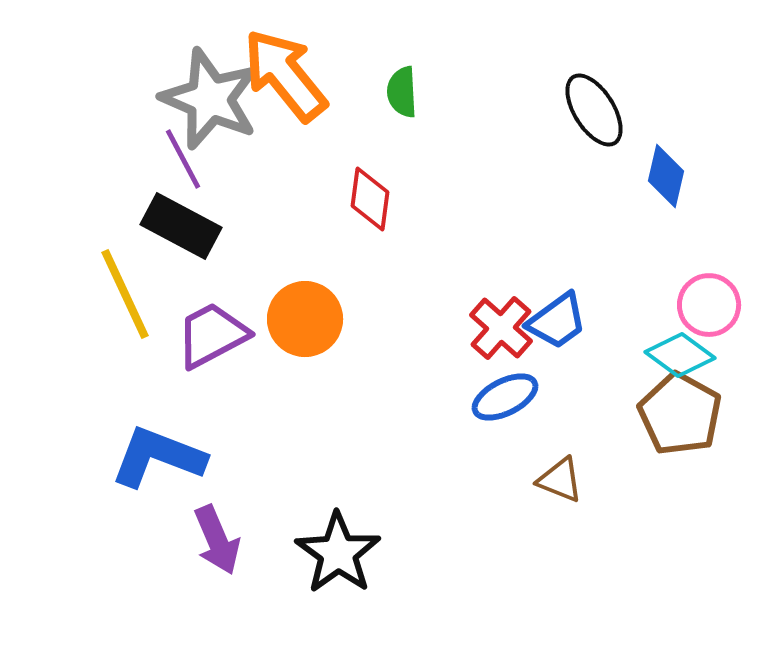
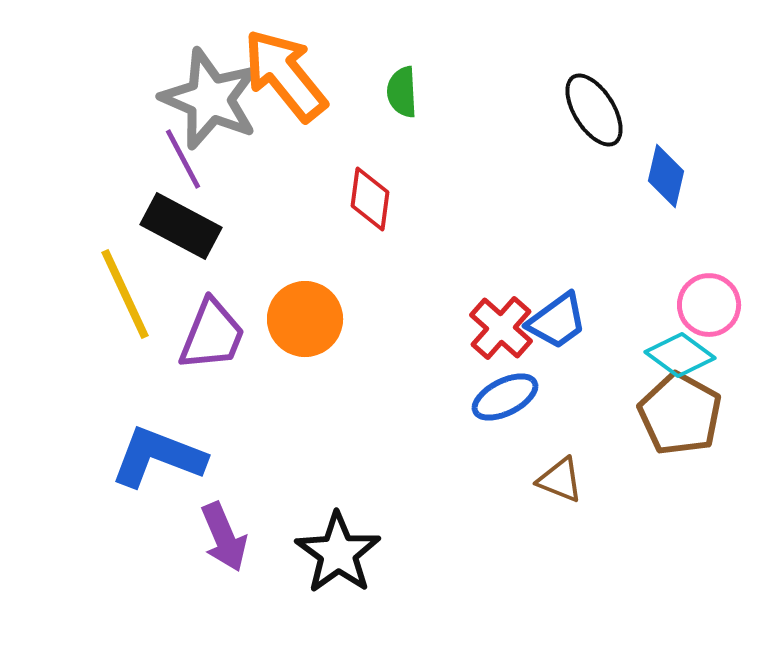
purple trapezoid: rotated 140 degrees clockwise
purple arrow: moved 7 px right, 3 px up
